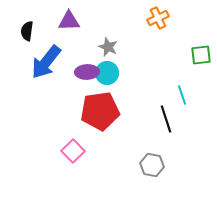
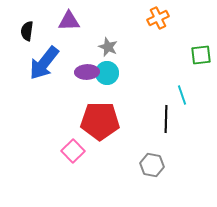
blue arrow: moved 2 px left, 1 px down
red pentagon: moved 10 px down; rotated 9 degrees clockwise
black line: rotated 20 degrees clockwise
